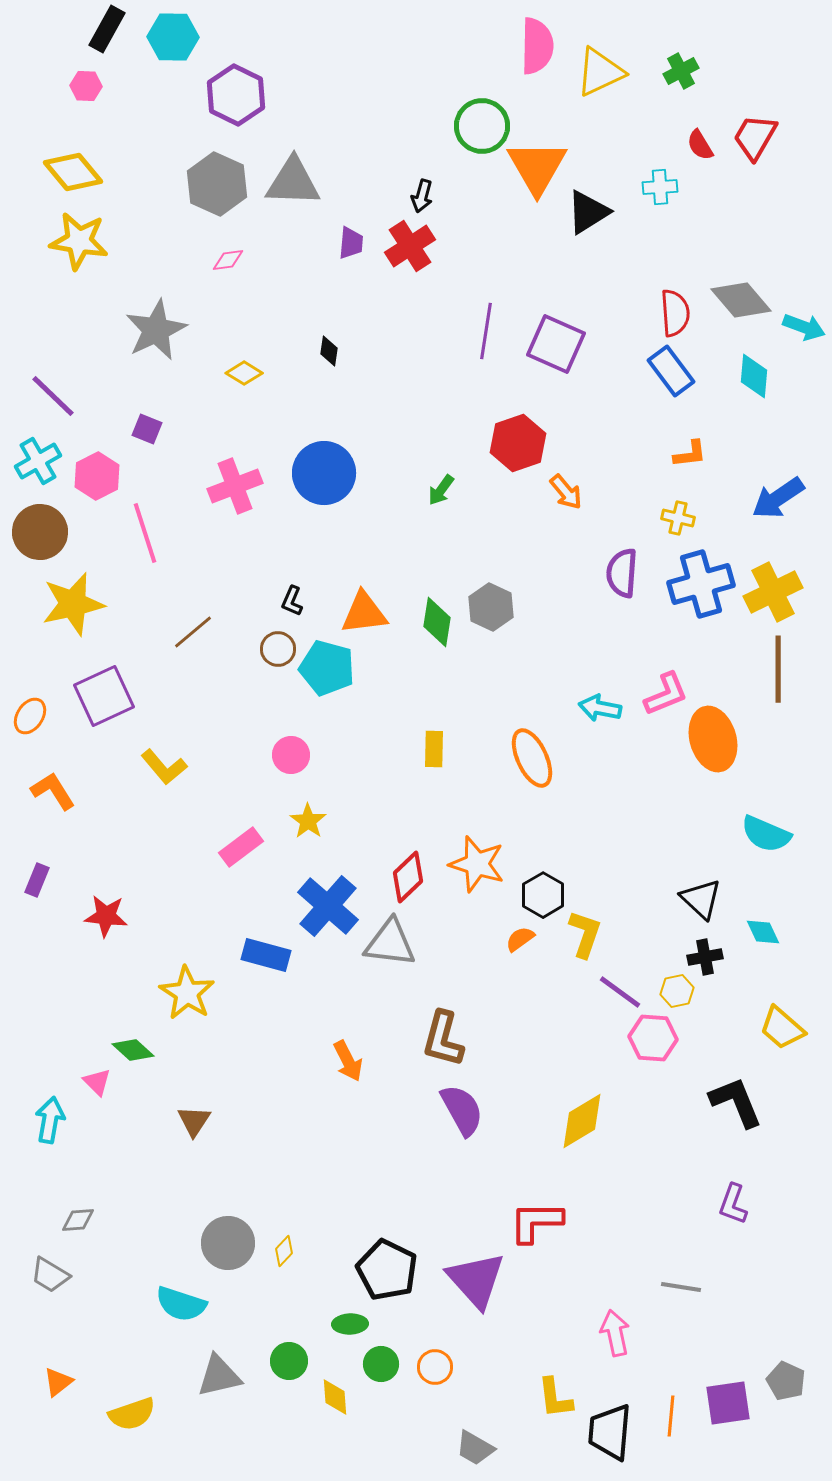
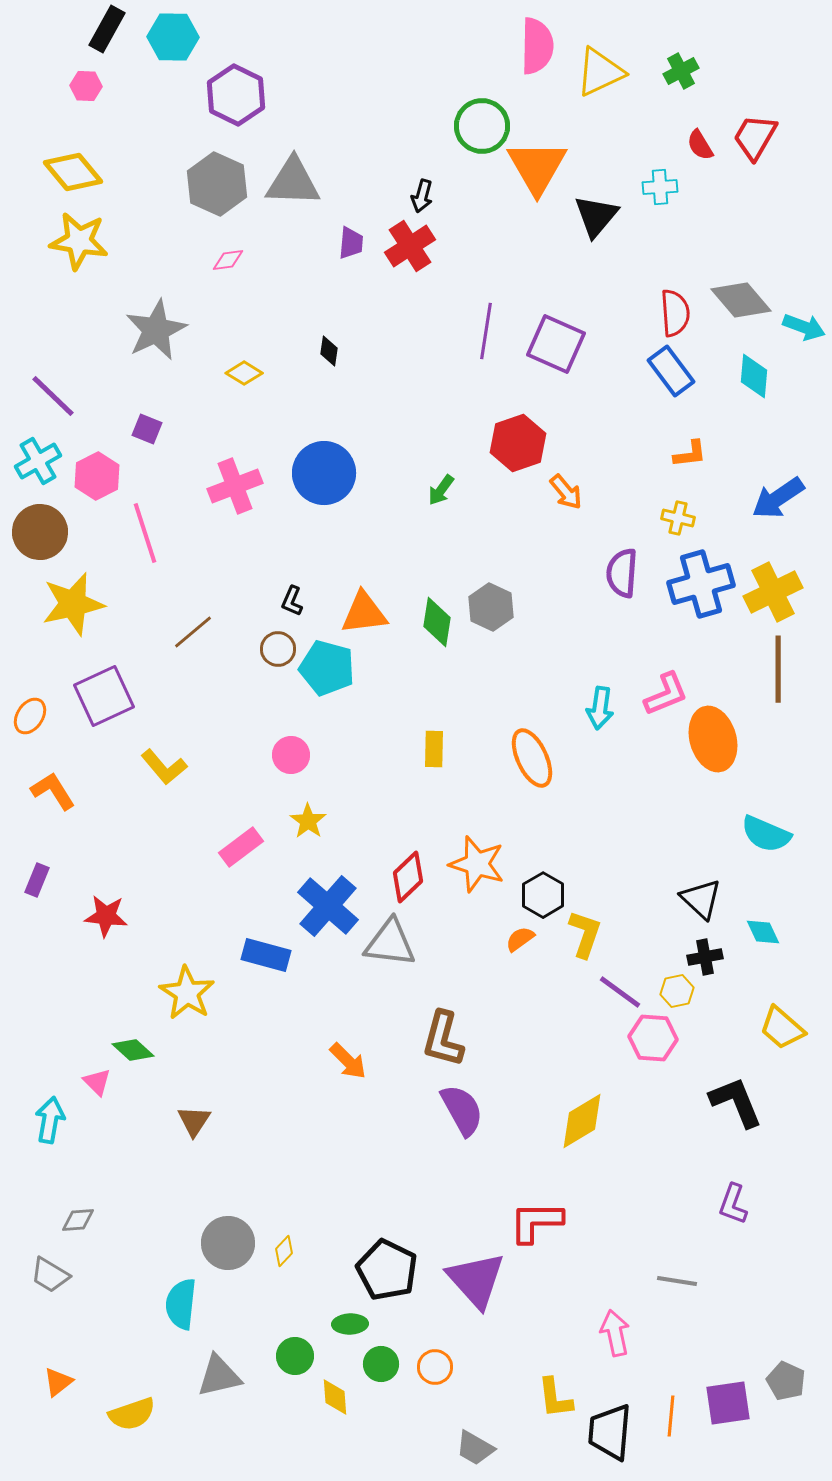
black triangle at (588, 212): moved 8 px right, 4 px down; rotated 18 degrees counterclockwise
cyan arrow at (600, 708): rotated 93 degrees counterclockwise
orange arrow at (348, 1061): rotated 18 degrees counterclockwise
gray line at (681, 1287): moved 4 px left, 6 px up
cyan semicircle at (181, 1304): rotated 78 degrees clockwise
green circle at (289, 1361): moved 6 px right, 5 px up
